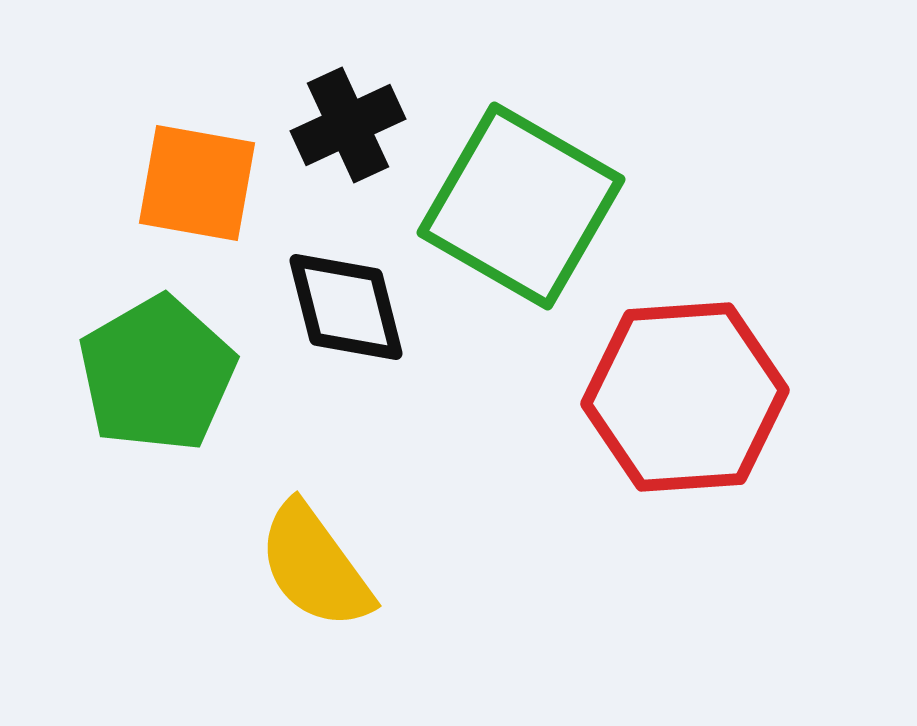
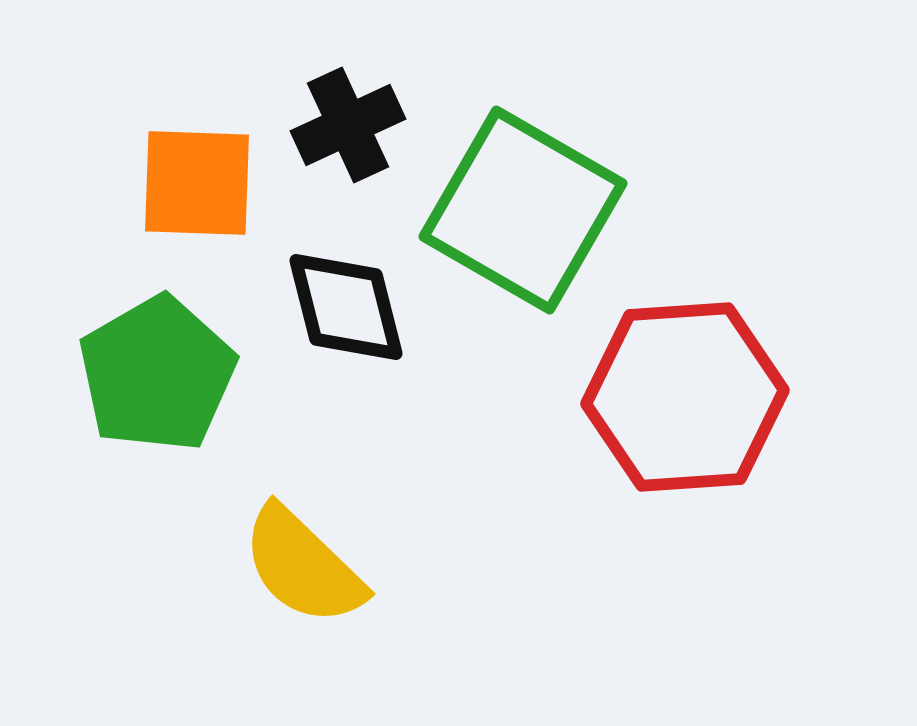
orange square: rotated 8 degrees counterclockwise
green square: moved 2 px right, 4 px down
yellow semicircle: moved 12 px left; rotated 10 degrees counterclockwise
